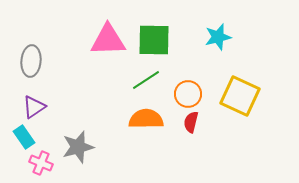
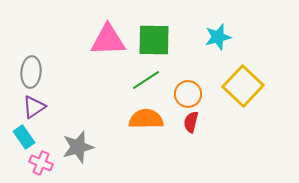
gray ellipse: moved 11 px down
yellow square: moved 3 px right, 10 px up; rotated 18 degrees clockwise
